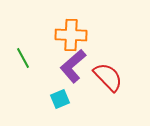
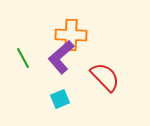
purple L-shape: moved 12 px left, 9 px up
red semicircle: moved 3 px left
